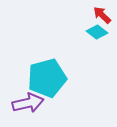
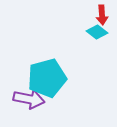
red arrow: rotated 138 degrees counterclockwise
purple arrow: moved 1 px right, 4 px up; rotated 24 degrees clockwise
